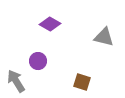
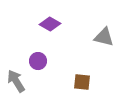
brown square: rotated 12 degrees counterclockwise
